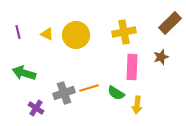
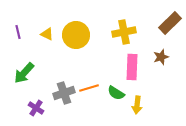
green arrow: rotated 65 degrees counterclockwise
